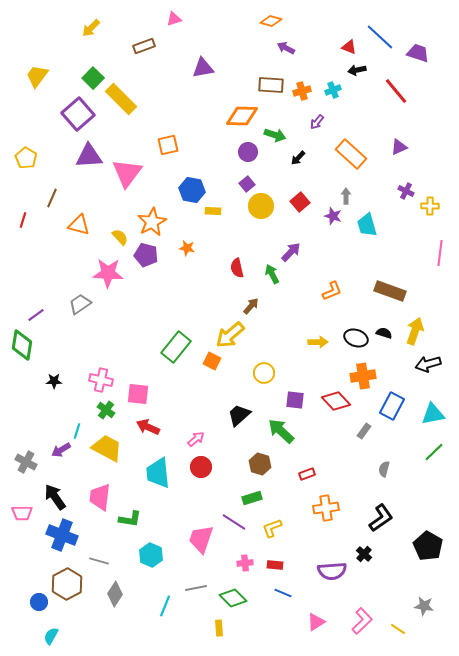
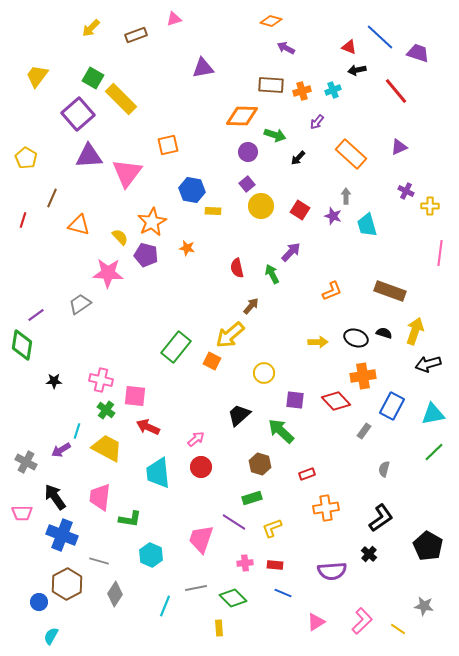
brown rectangle at (144, 46): moved 8 px left, 11 px up
green square at (93, 78): rotated 15 degrees counterclockwise
red square at (300, 202): moved 8 px down; rotated 18 degrees counterclockwise
pink square at (138, 394): moved 3 px left, 2 px down
black cross at (364, 554): moved 5 px right
